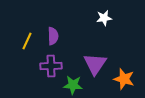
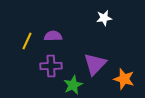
purple semicircle: rotated 90 degrees counterclockwise
purple triangle: rotated 10 degrees clockwise
green star: rotated 30 degrees counterclockwise
